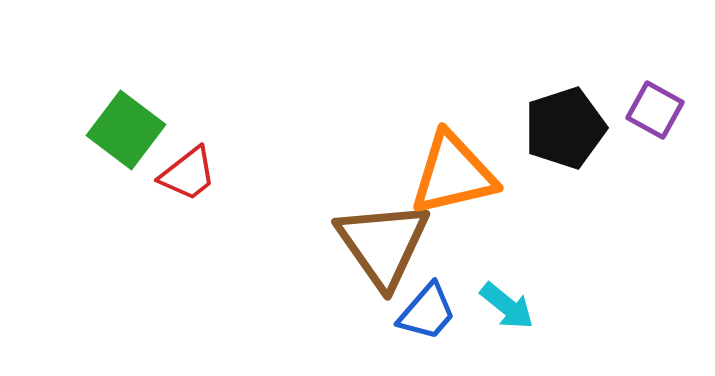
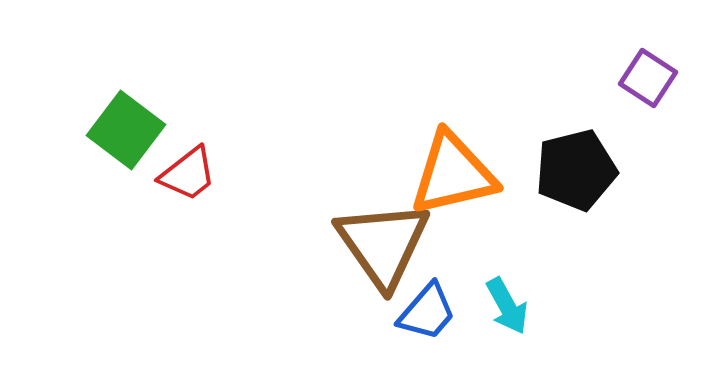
purple square: moved 7 px left, 32 px up; rotated 4 degrees clockwise
black pentagon: moved 11 px right, 42 px down; rotated 4 degrees clockwise
cyan arrow: rotated 22 degrees clockwise
